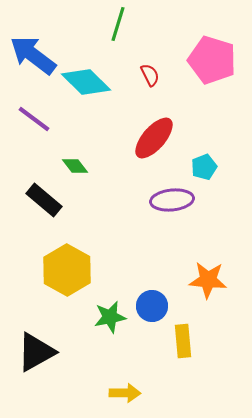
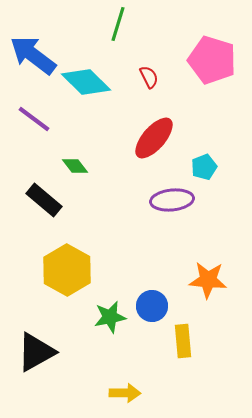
red semicircle: moved 1 px left, 2 px down
